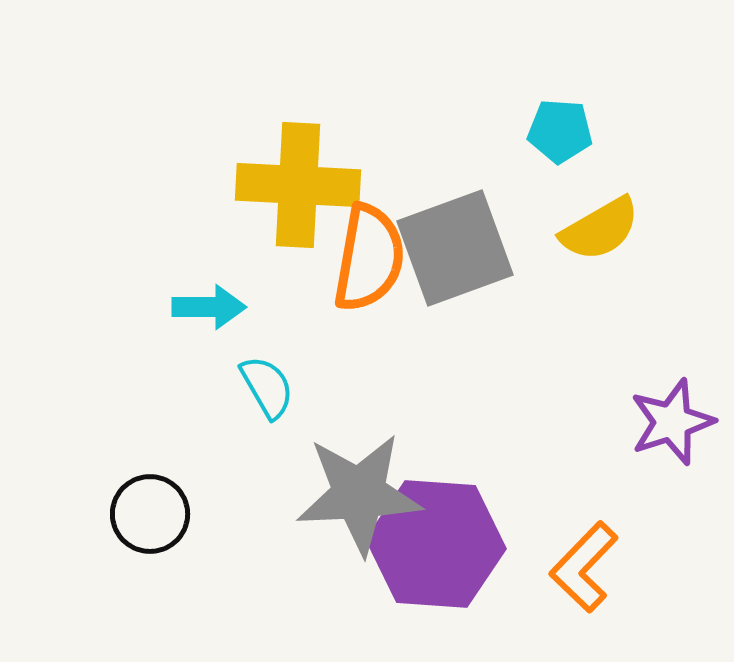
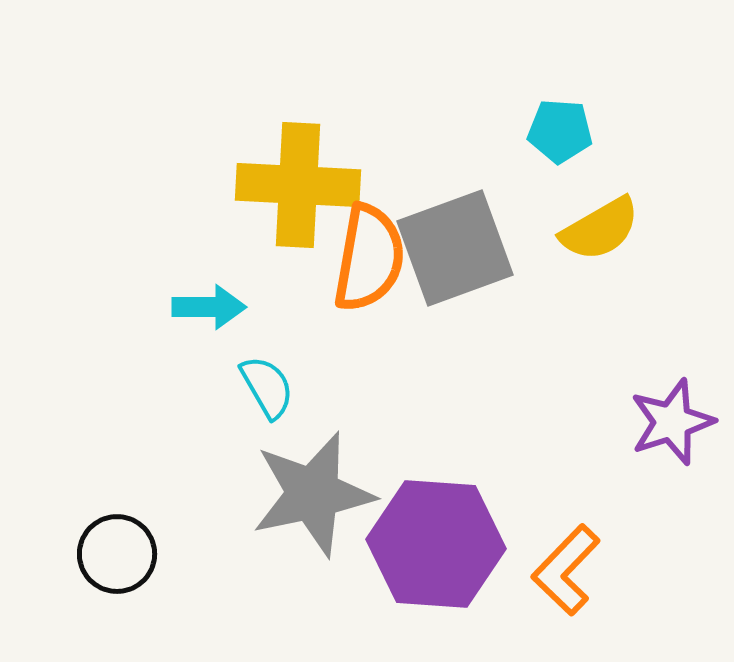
gray star: moved 46 px left; rotated 9 degrees counterclockwise
black circle: moved 33 px left, 40 px down
orange L-shape: moved 18 px left, 3 px down
